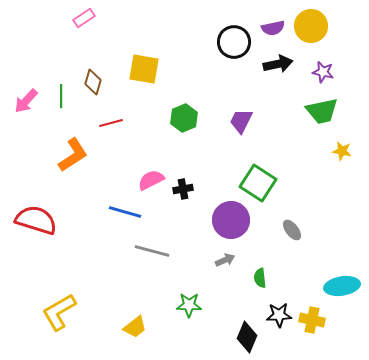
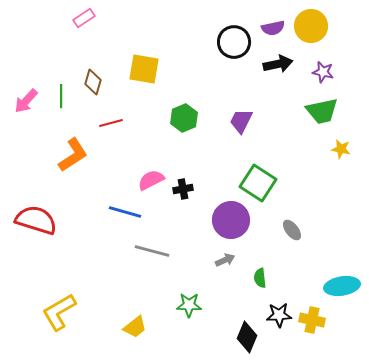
yellow star: moved 1 px left, 2 px up
